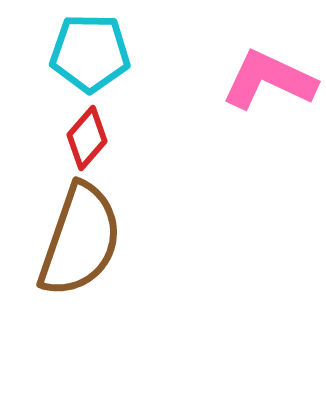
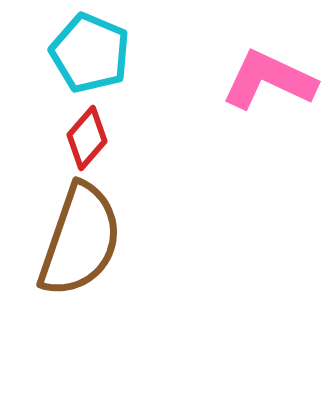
cyan pentagon: rotated 22 degrees clockwise
